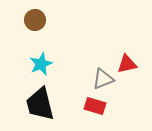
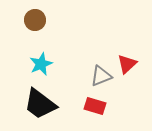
red triangle: rotated 30 degrees counterclockwise
gray triangle: moved 2 px left, 3 px up
black trapezoid: rotated 39 degrees counterclockwise
